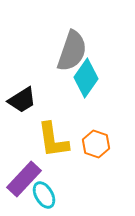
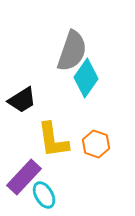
purple rectangle: moved 2 px up
